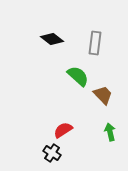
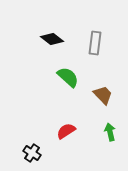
green semicircle: moved 10 px left, 1 px down
red semicircle: moved 3 px right, 1 px down
black cross: moved 20 px left
